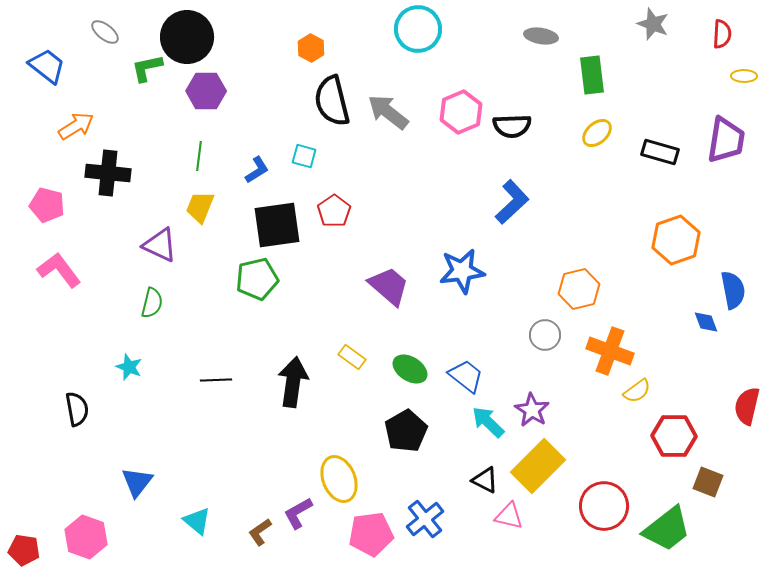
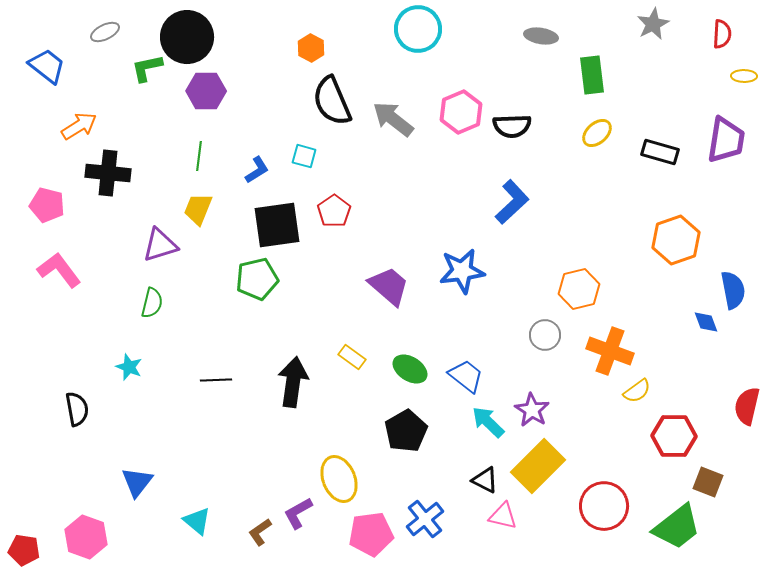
gray star at (653, 24): rotated 24 degrees clockwise
gray ellipse at (105, 32): rotated 64 degrees counterclockwise
black semicircle at (332, 101): rotated 9 degrees counterclockwise
gray arrow at (388, 112): moved 5 px right, 7 px down
orange arrow at (76, 126): moved 3 px right
yellow trapezoid at (200, 207): moved 2 px left, 2 px down
purple triangle at (160, 245): rotated 42 degrees counterclockwise
pink triangle at (509, 516): moved 6 px left
green trapezoid at (667, 529): moved 10 px right, 2 px up
